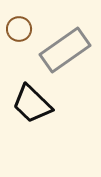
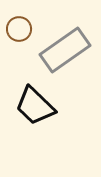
black trapezoid: moved 3 px right, 2 px down
